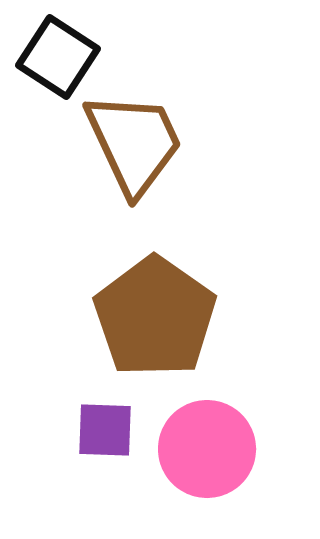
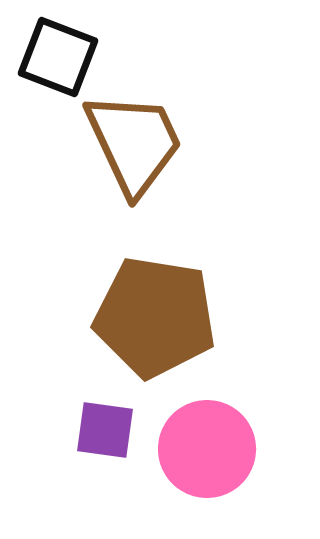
black square: rotated 12 degrees counterclockwise
brown pentagon: rotated 26 degrees counterclockwise
purple square: rotated 6 degrees clockwise
